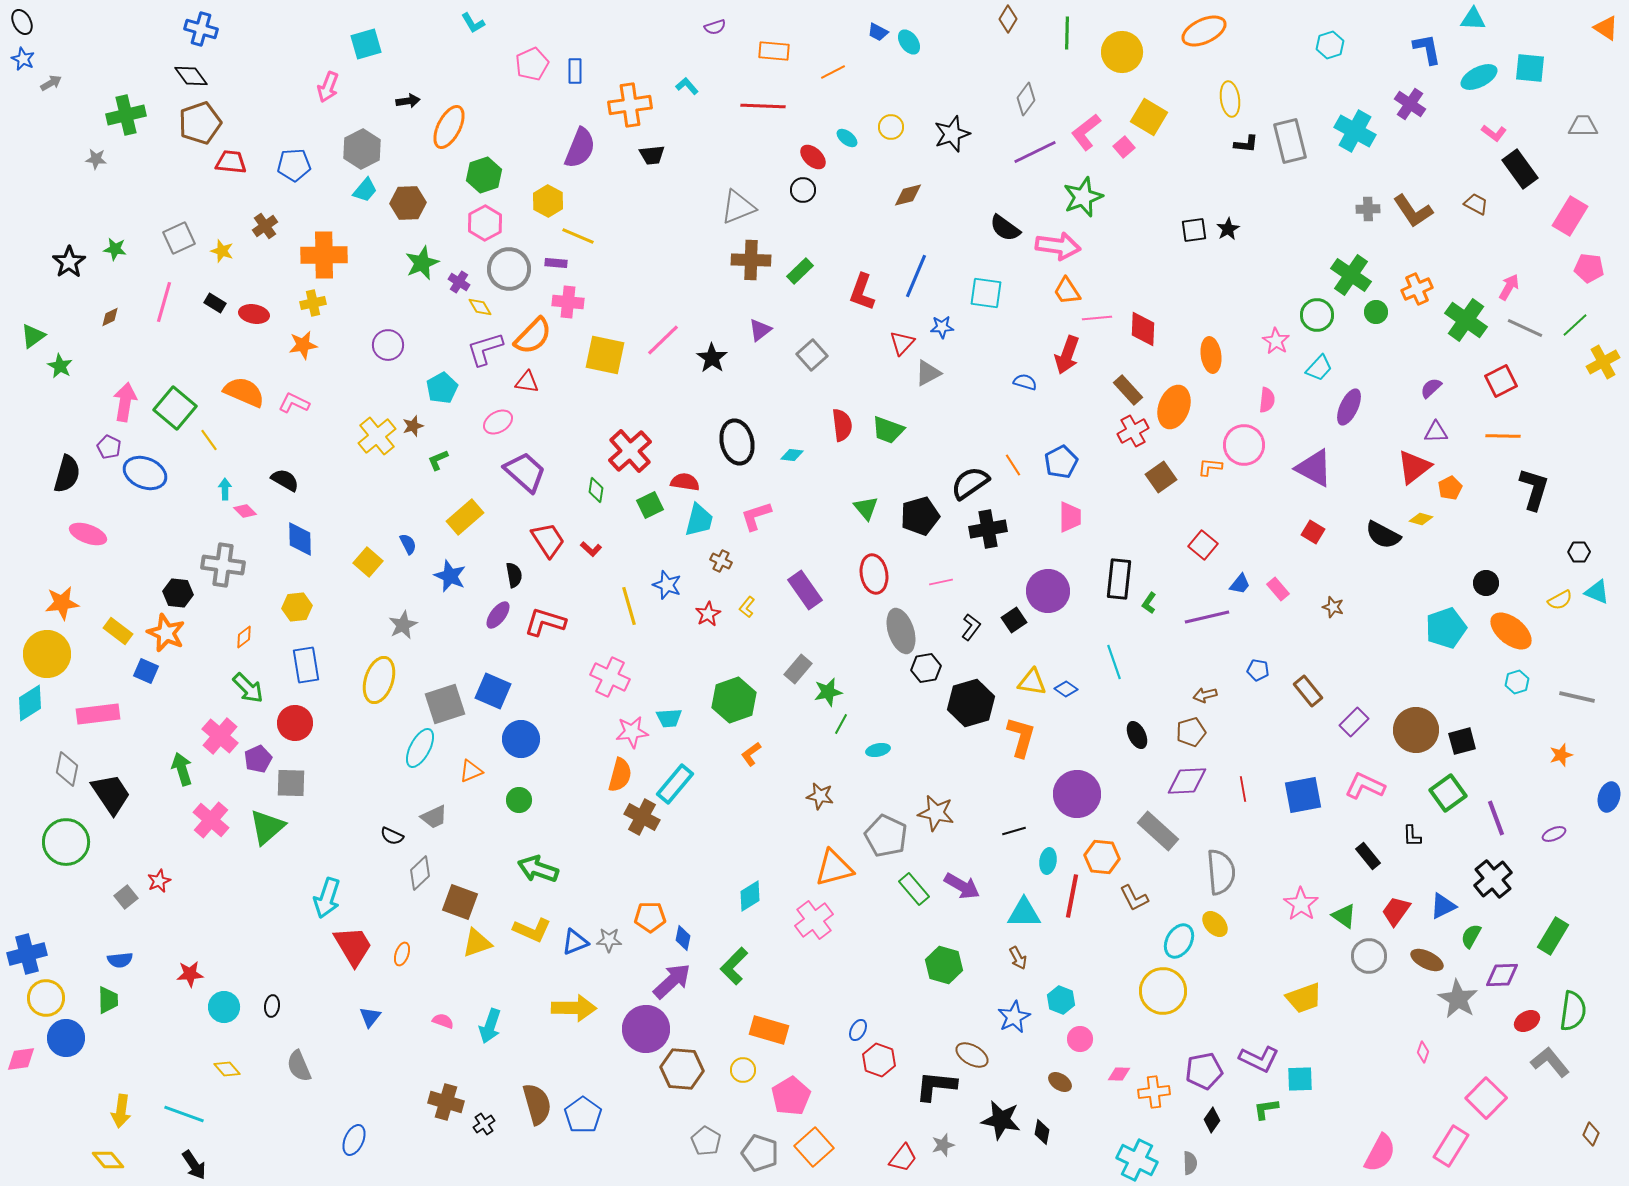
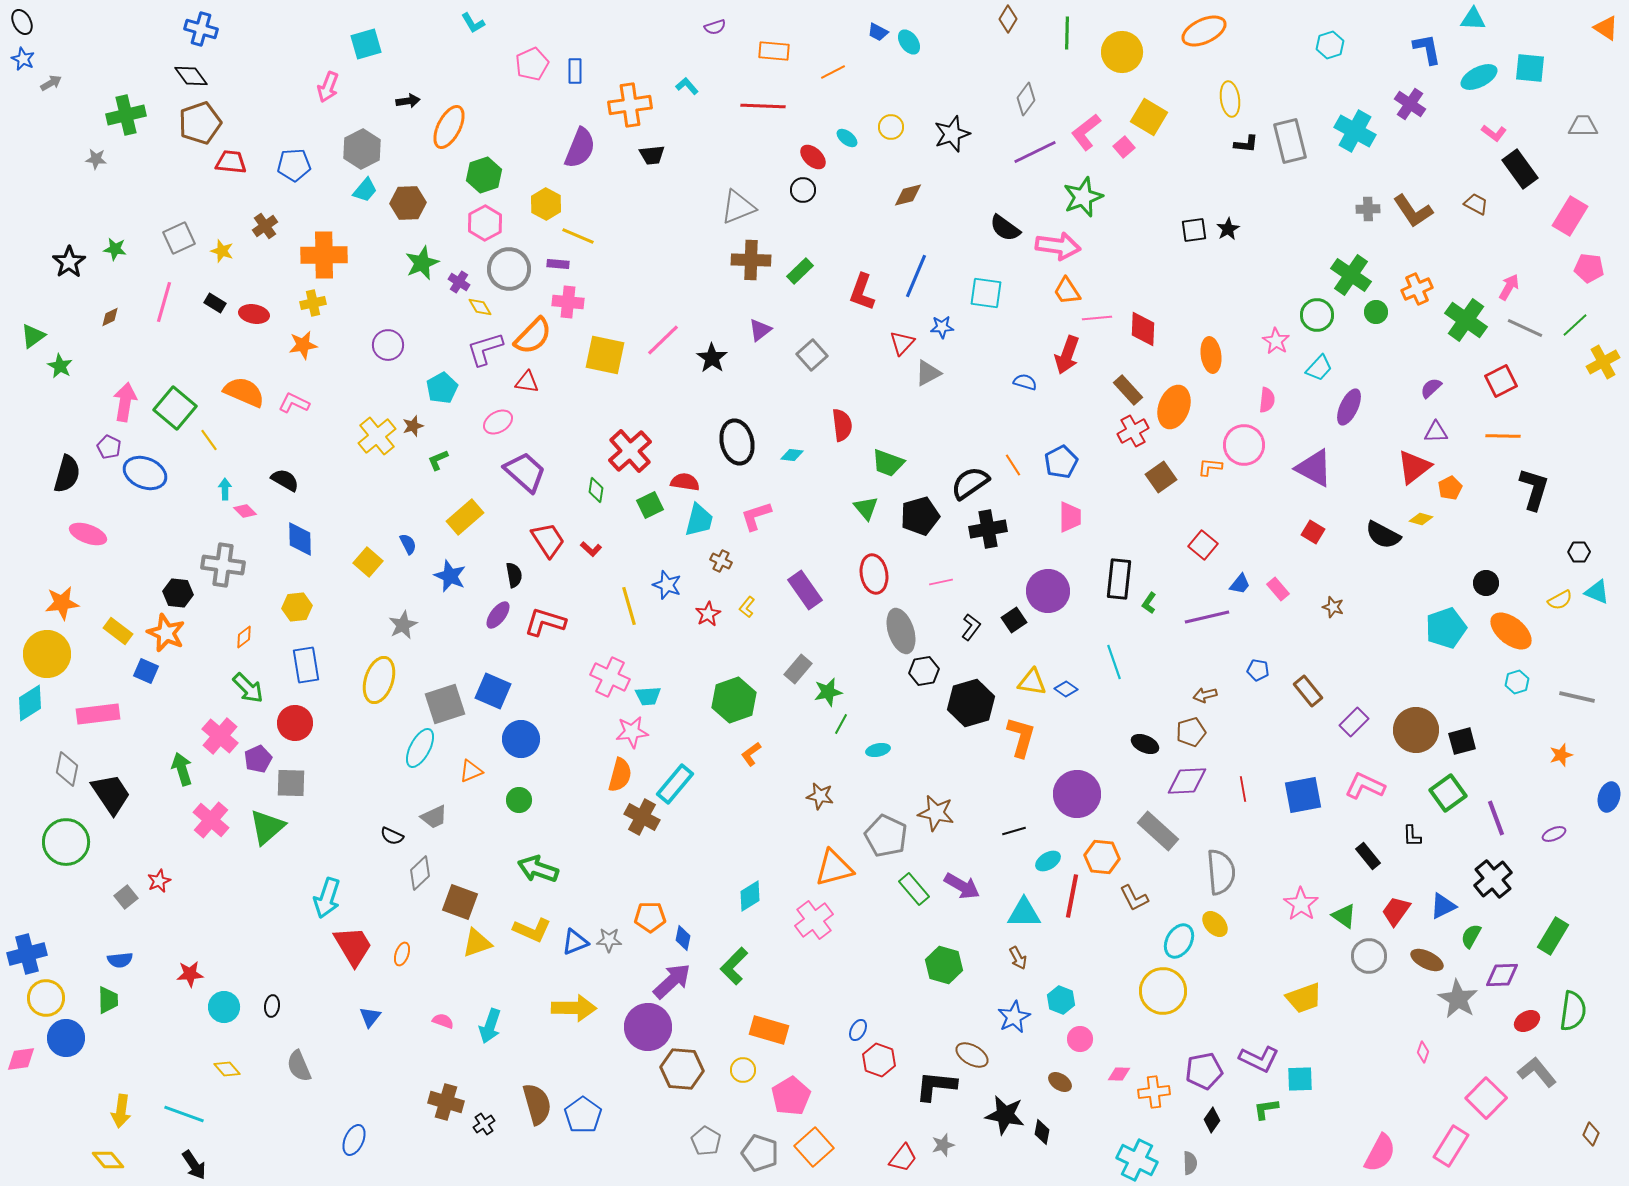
yellow hexagon at (548, 201): moved 2 px left, 3 px down
purple rectangle at (556, 263): moved 2 px right, 1 px down
green trapezoid at (888, 430): moved 33 px down
black hexagon at (926, 668): moved 2 px left, 3 px down
cyan trapezoid at (669, 718): moved 21 px left, 22 px up
black ellipse at (1137, 735): moved 8 px right, 9 px down; rotated 40 degrees counterclockwise
cyan ellipse at (1048, 861): rotated 50 degrees clockwise
purple circle at (646, 1029): moved 2 px right, 2 px up
gray L-shape at (1550, 1062): moved 13 px left, 10 px down
black star at (1001, 1120): moved 4 px right, 5 px up
